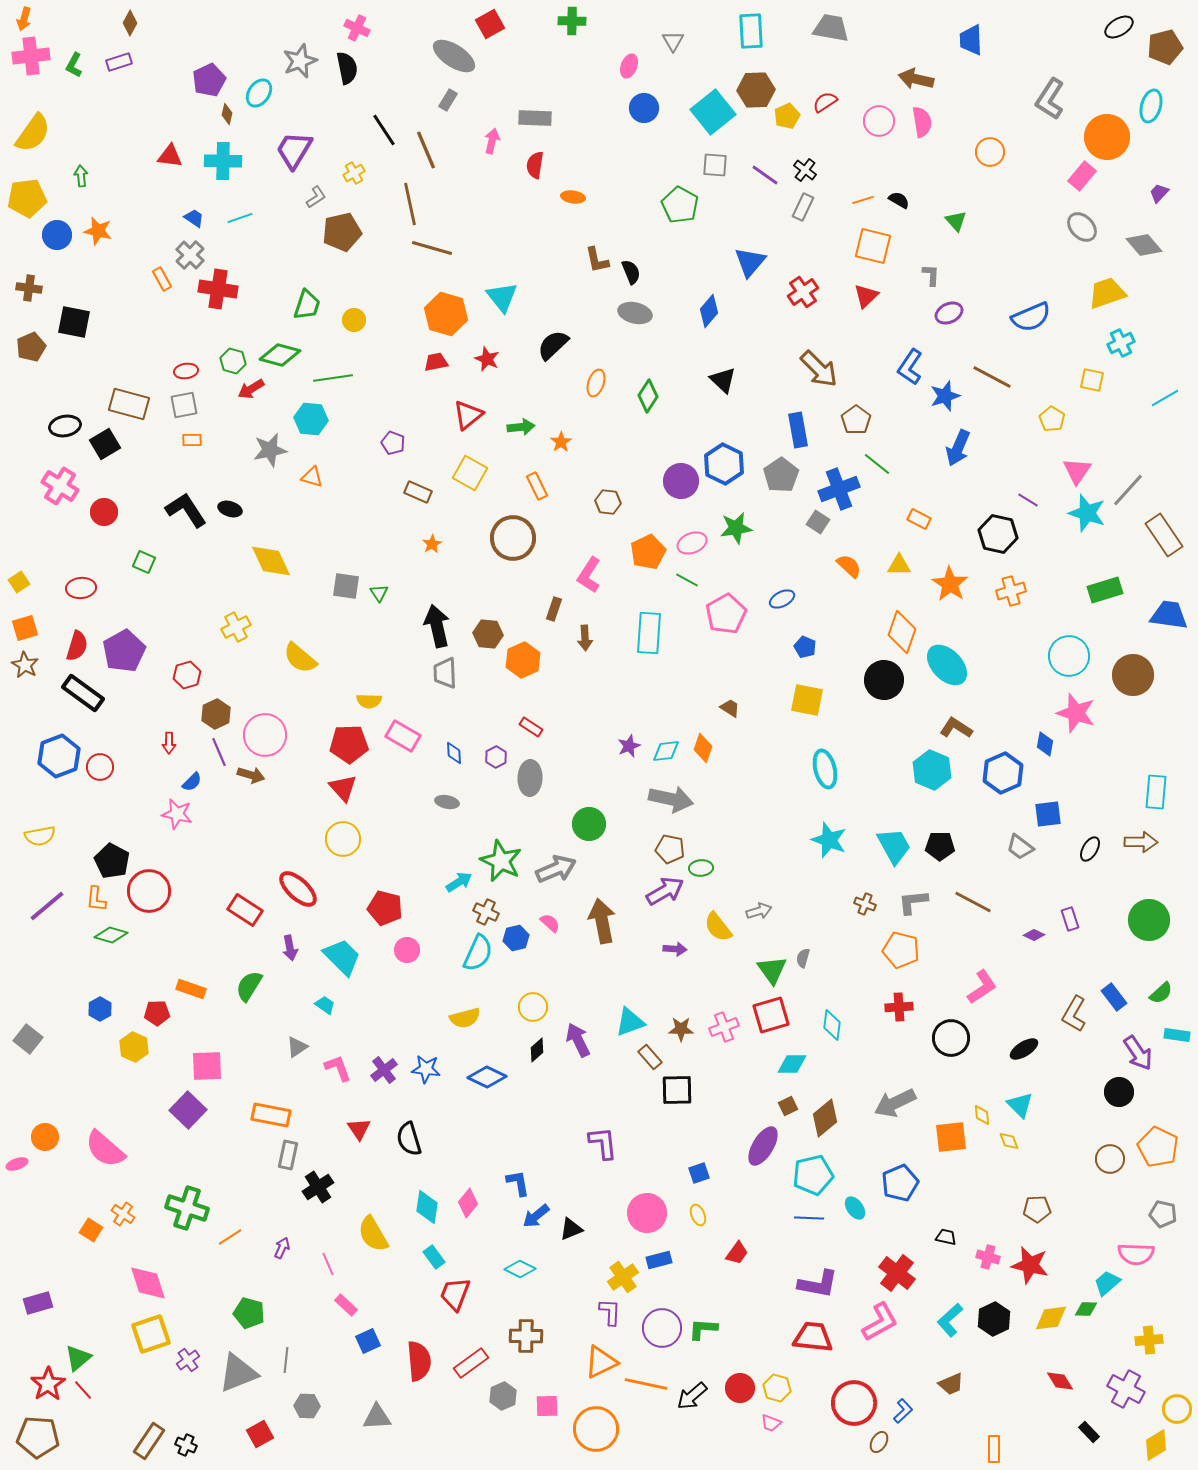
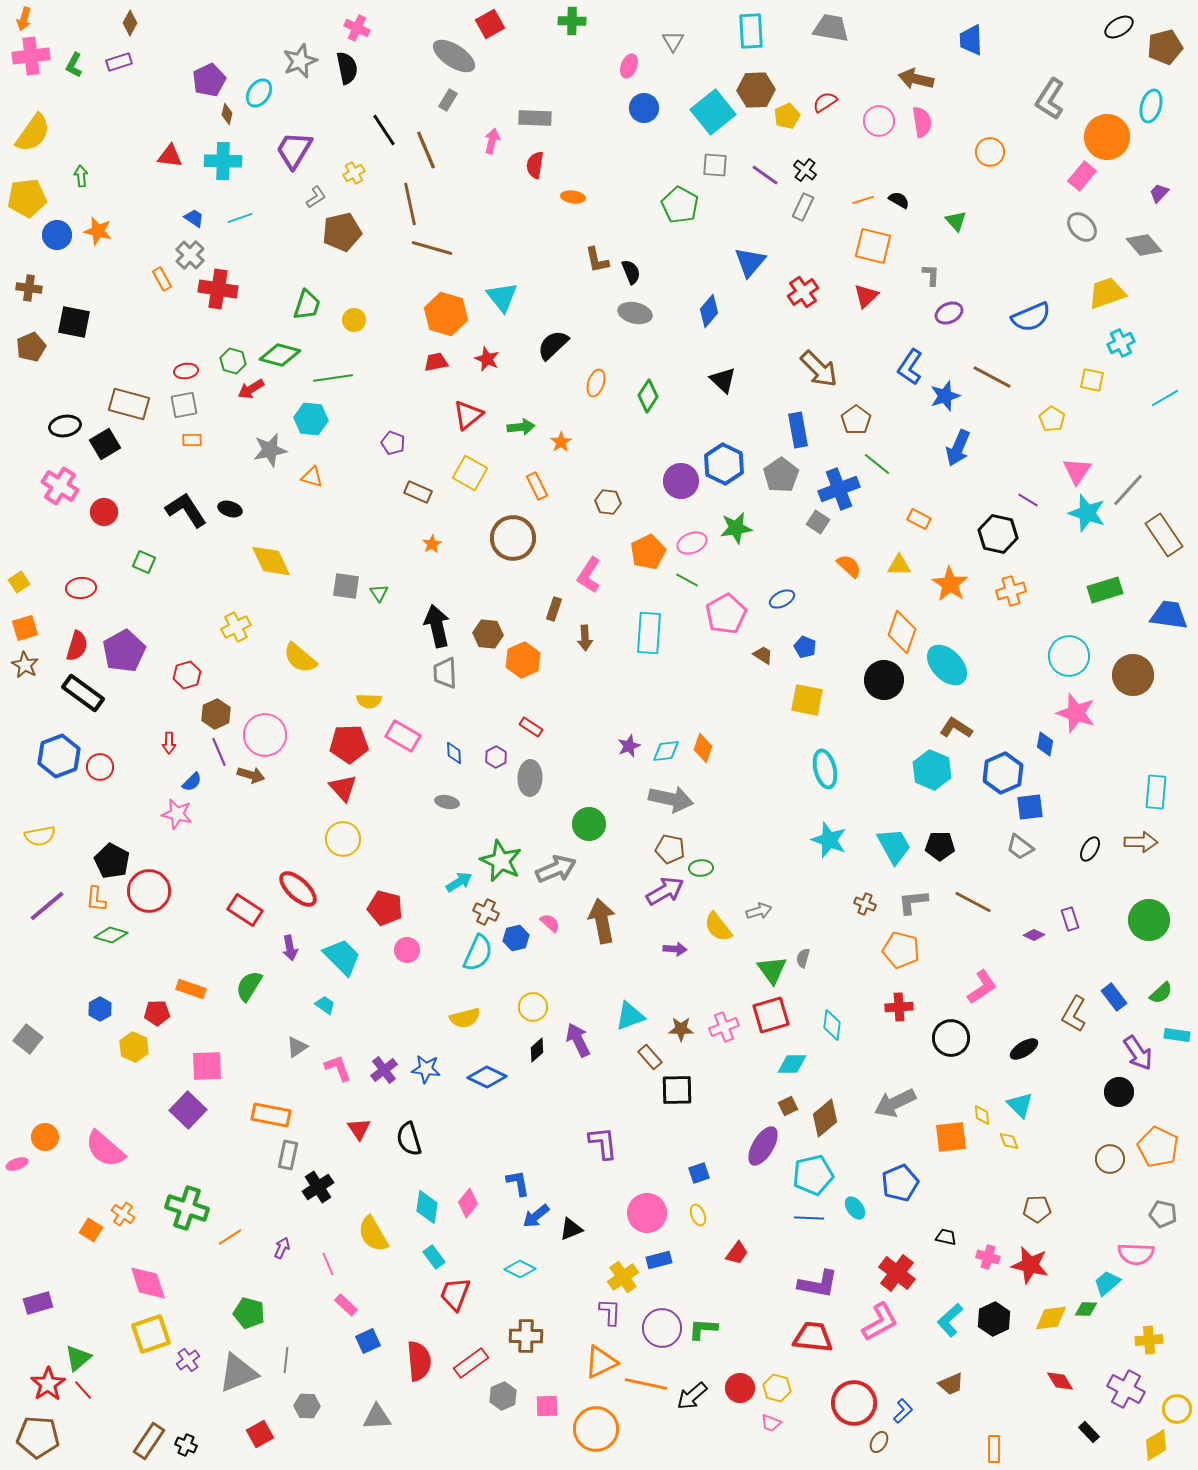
brown trapezoid at (730, 708): moved 33 px right, 53 px up
blue square at (1048, 814): moved 18 px left, 7 px up
cyan triangle at (630, 1022): moved 6 px up
